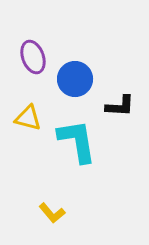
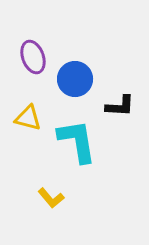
yellow L-shape: moved 1 px left, 15 px up
